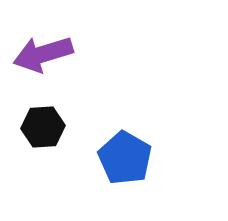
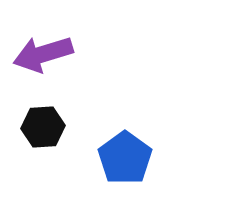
blue pentagon: rotated 6 degrees clockwise
